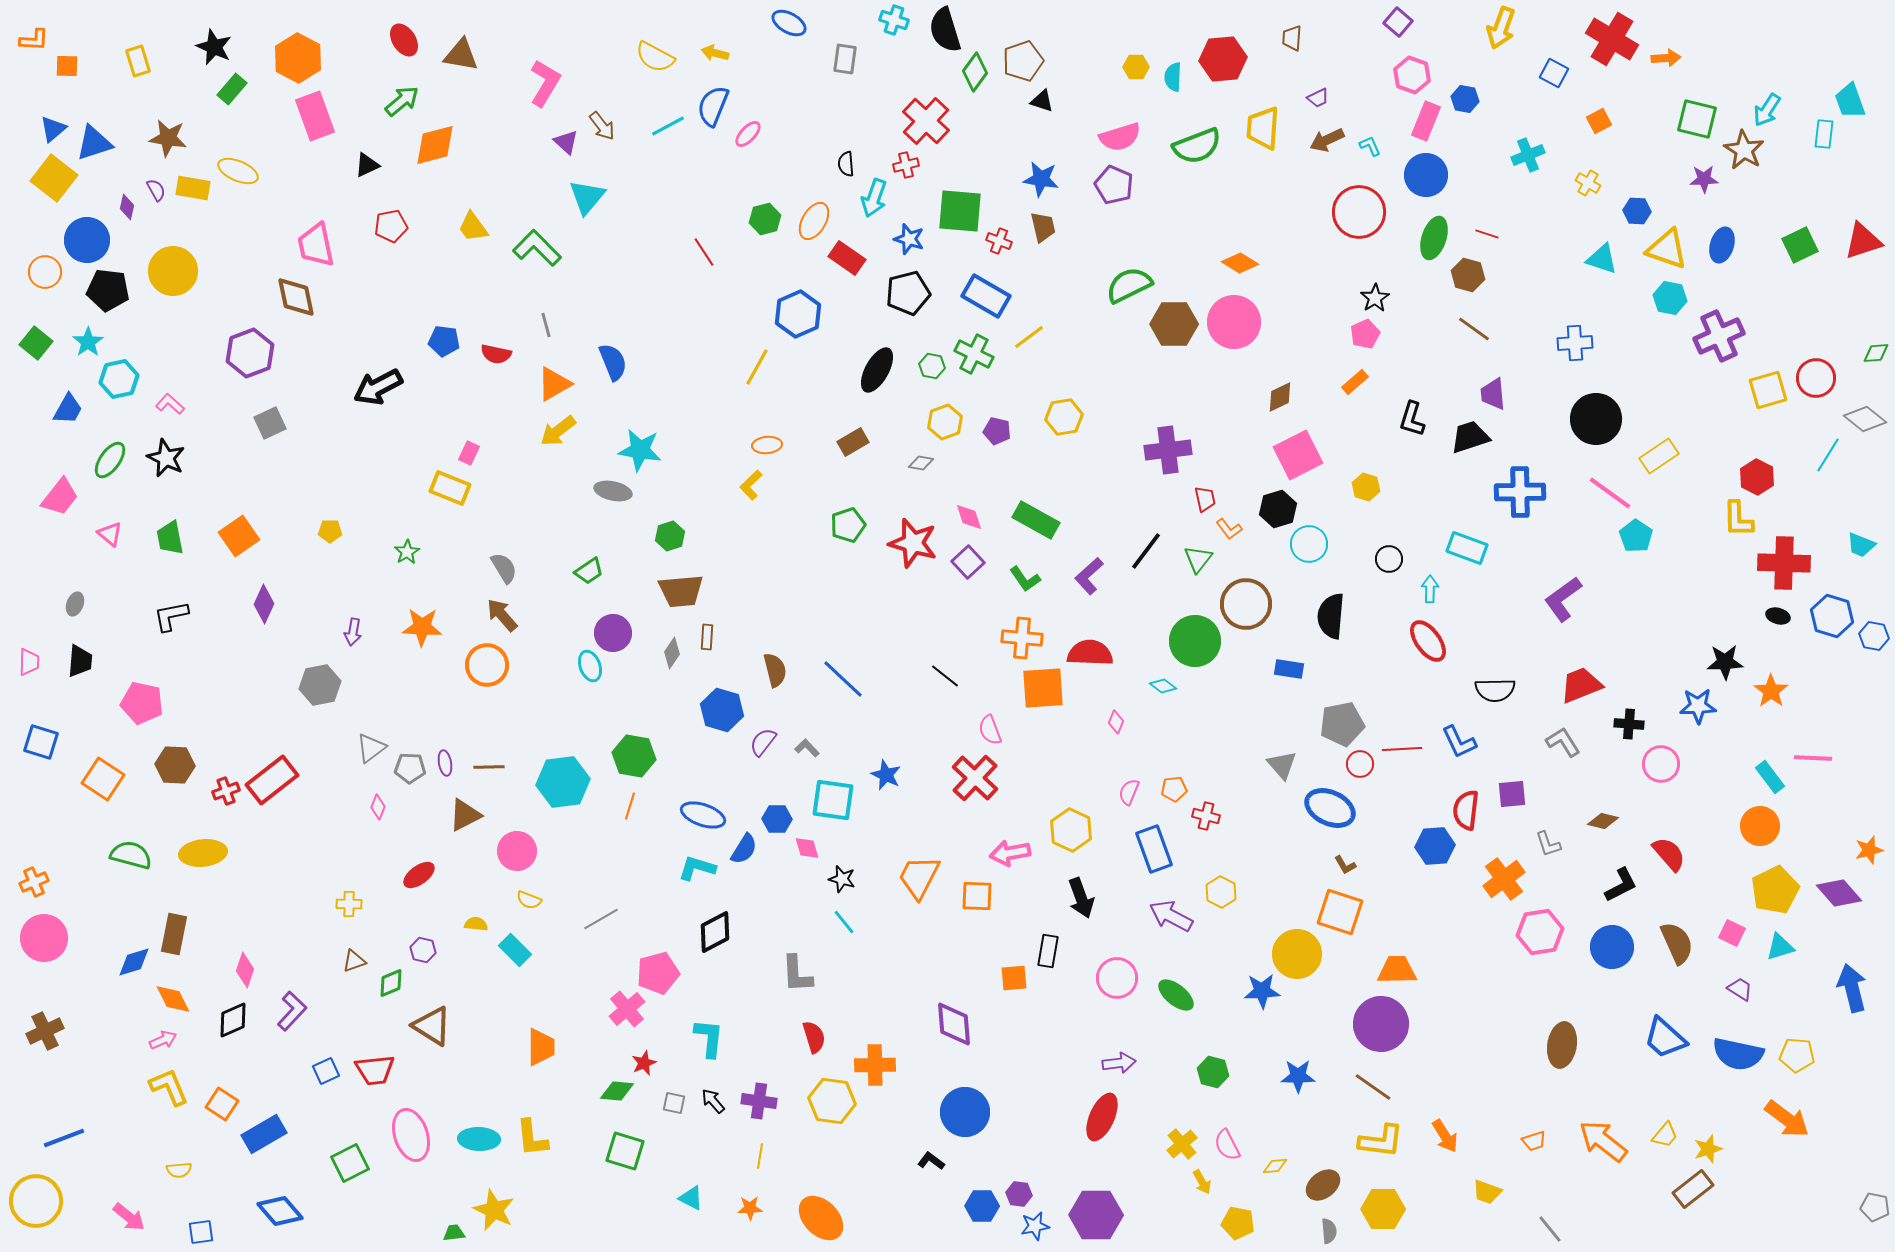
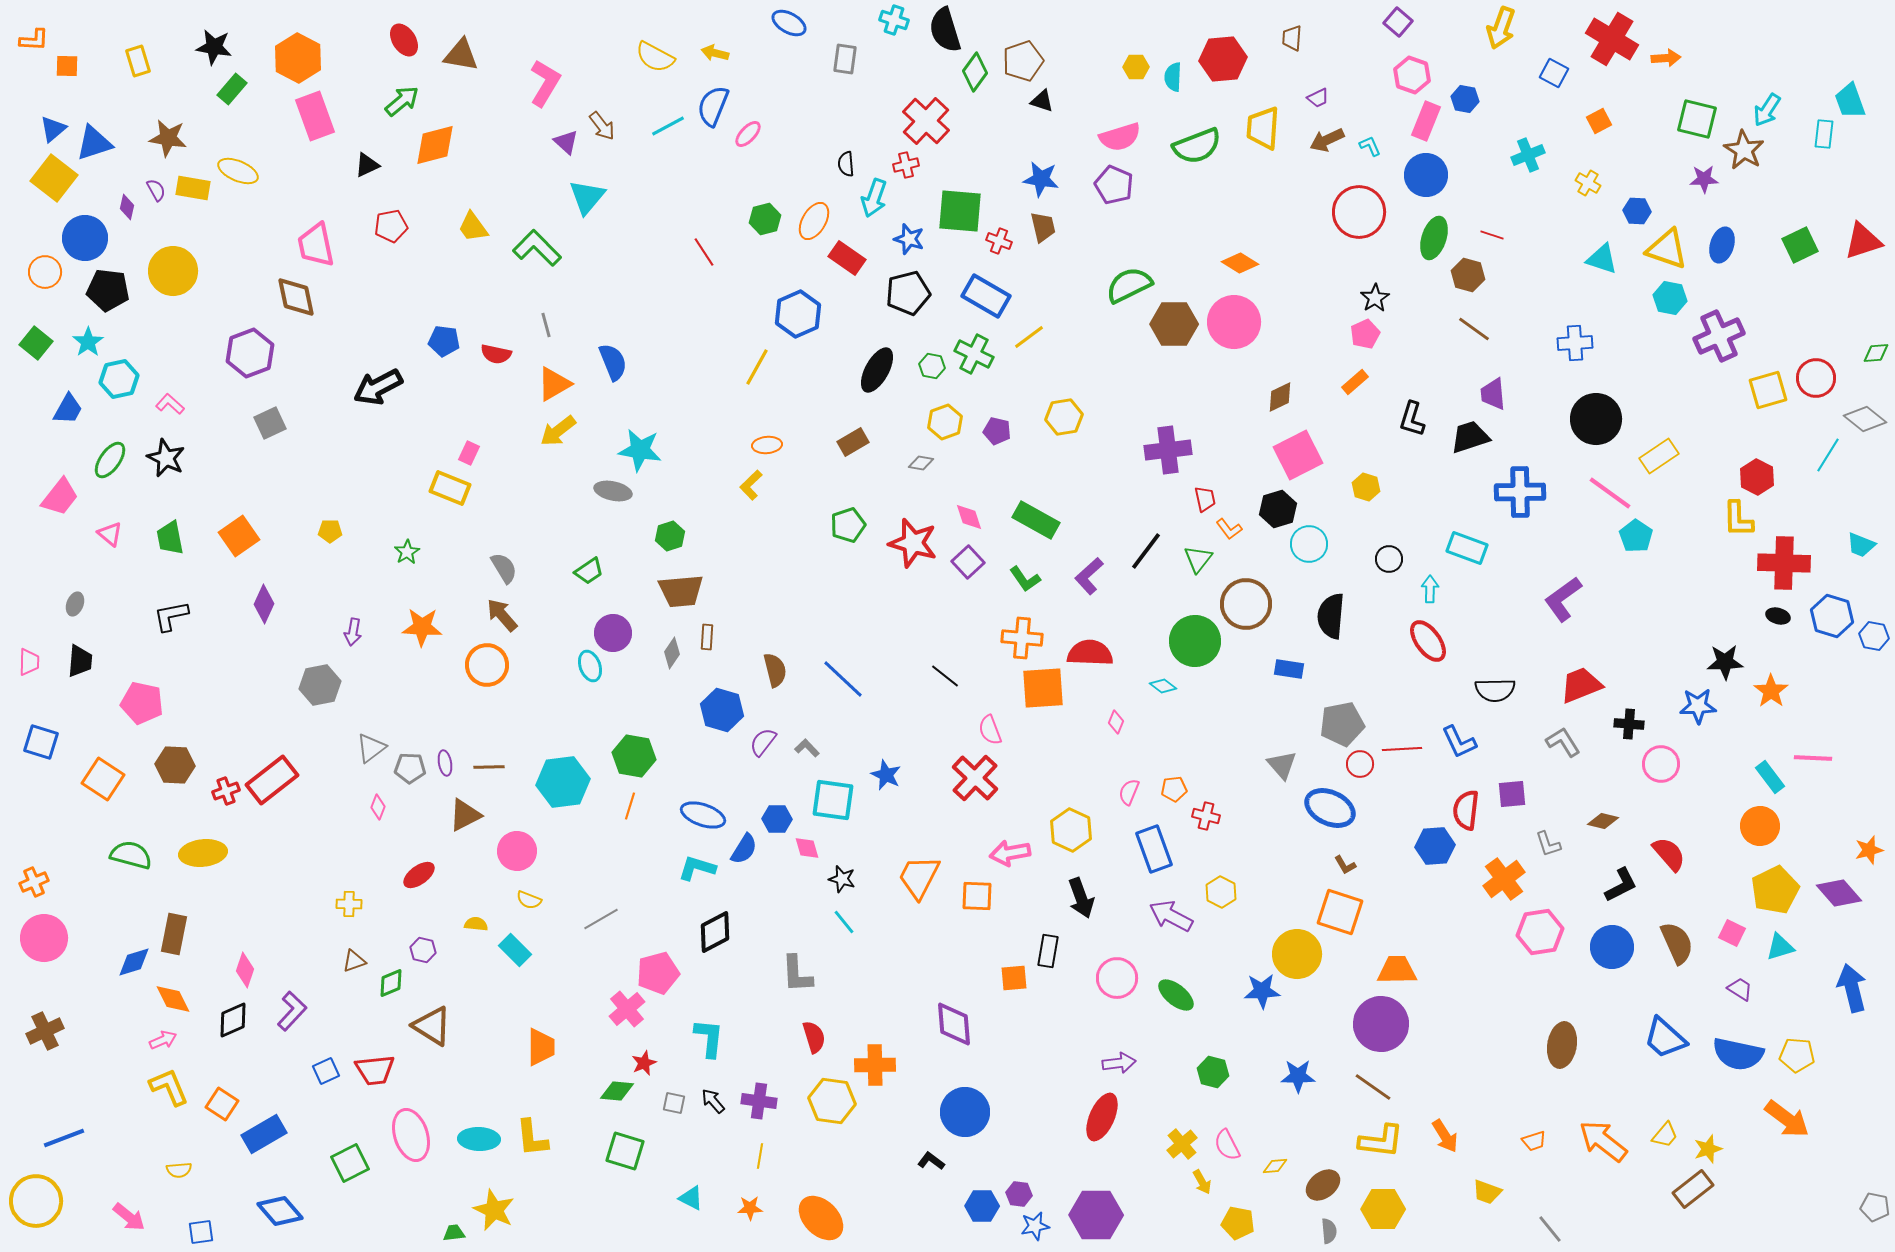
black star at (214, 47): rotated 15 degrees counterclockwise
red line at (1487, 234): moved 5 px right, 1 px down
blue circle at (87, 240): moved 2 px left, 2 px up
